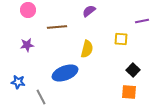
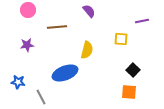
purple semicircle: rotated 88 degrees clockwise
yellow semicircle: moved 1 px down
